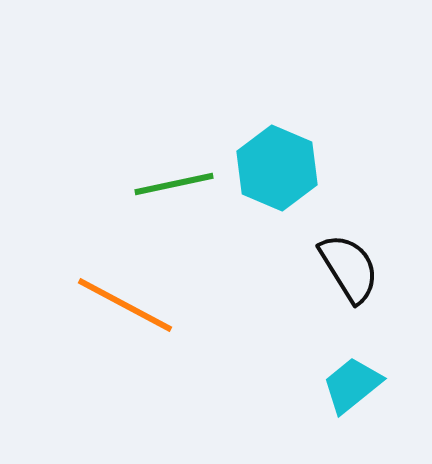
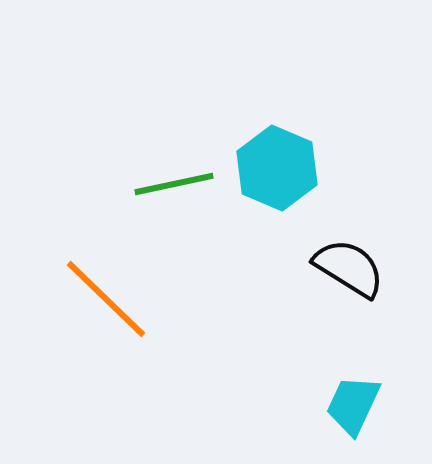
black semicircle: rotated 26 degrees counterclockwise
orange line: moved 19 px left, 6 px up; rotated 16 degrees clockwise
cyan trapezoid: moved 1 px right, 20 px down; rotated 26 degrees counterclockwise
